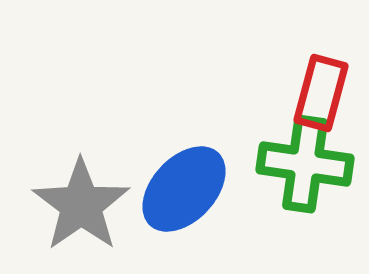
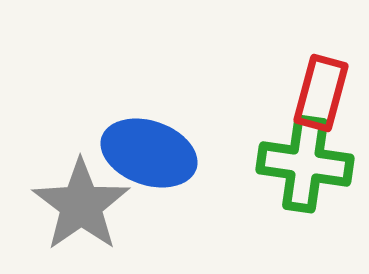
blue ellipse: moved 35 px left, 36 px up; rotated 66 degrees clockwise
